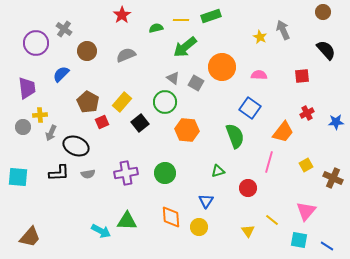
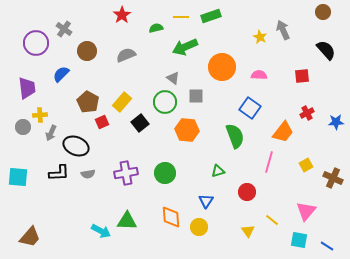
yellow line at (181, 20): moved 3 px up
green arrow at (185, 47): rotated 15 degrees clockwise
gray square at (196, 83): moved 13 px down; rotated 28 degrees counterclockwise
red circle at (248, 188): moved 1 px left, 4 px down
